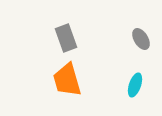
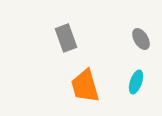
orange trapezoid: moved 18 px right, 6 px down
cyan ellipse: moved 1 px right, 3 px up
